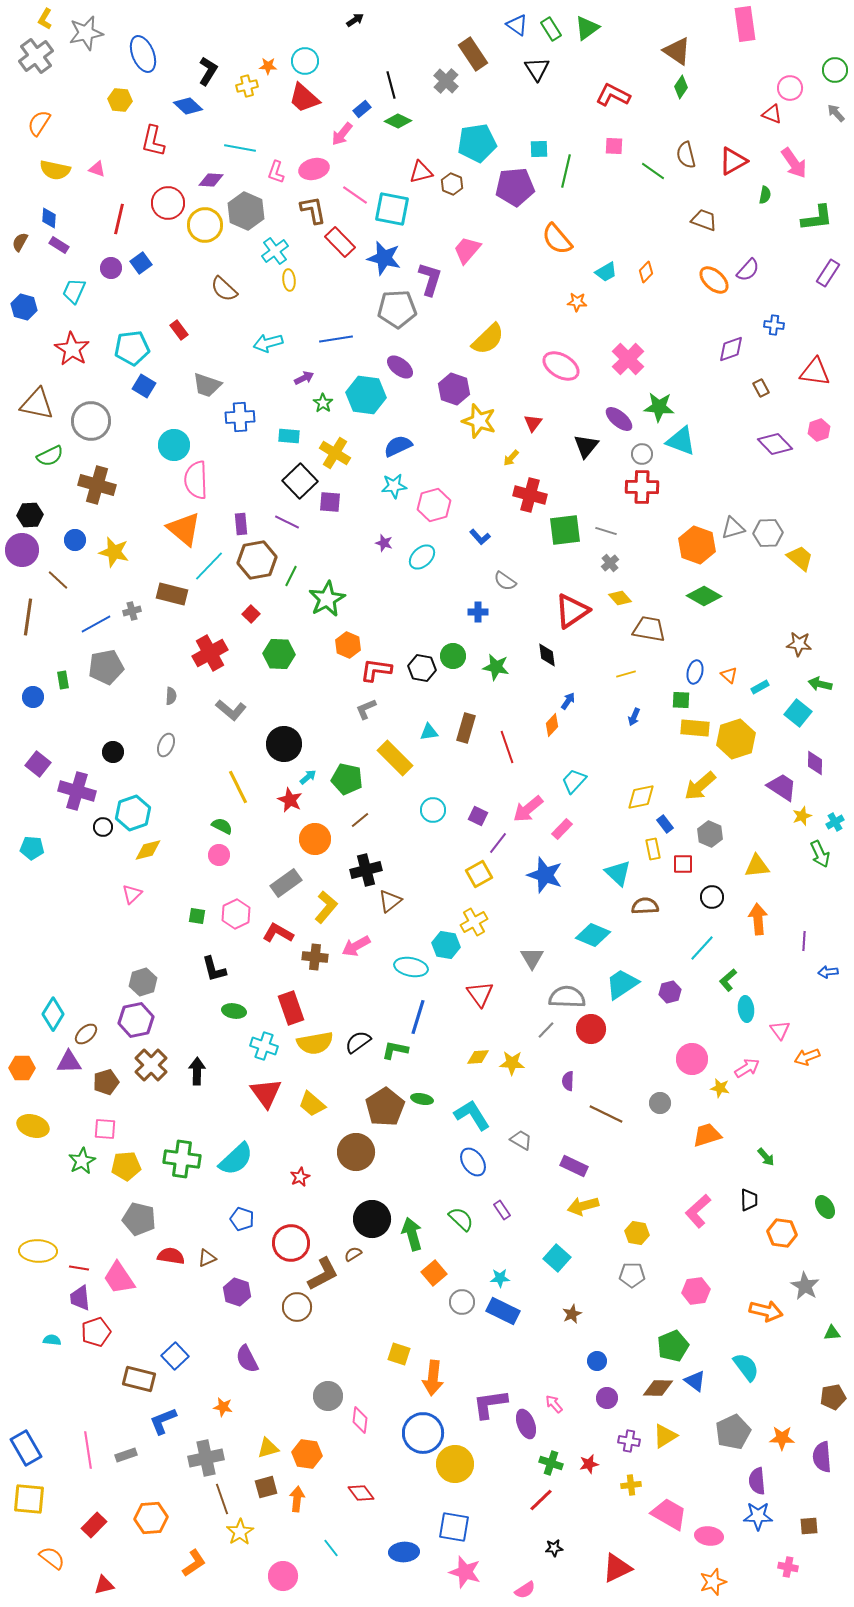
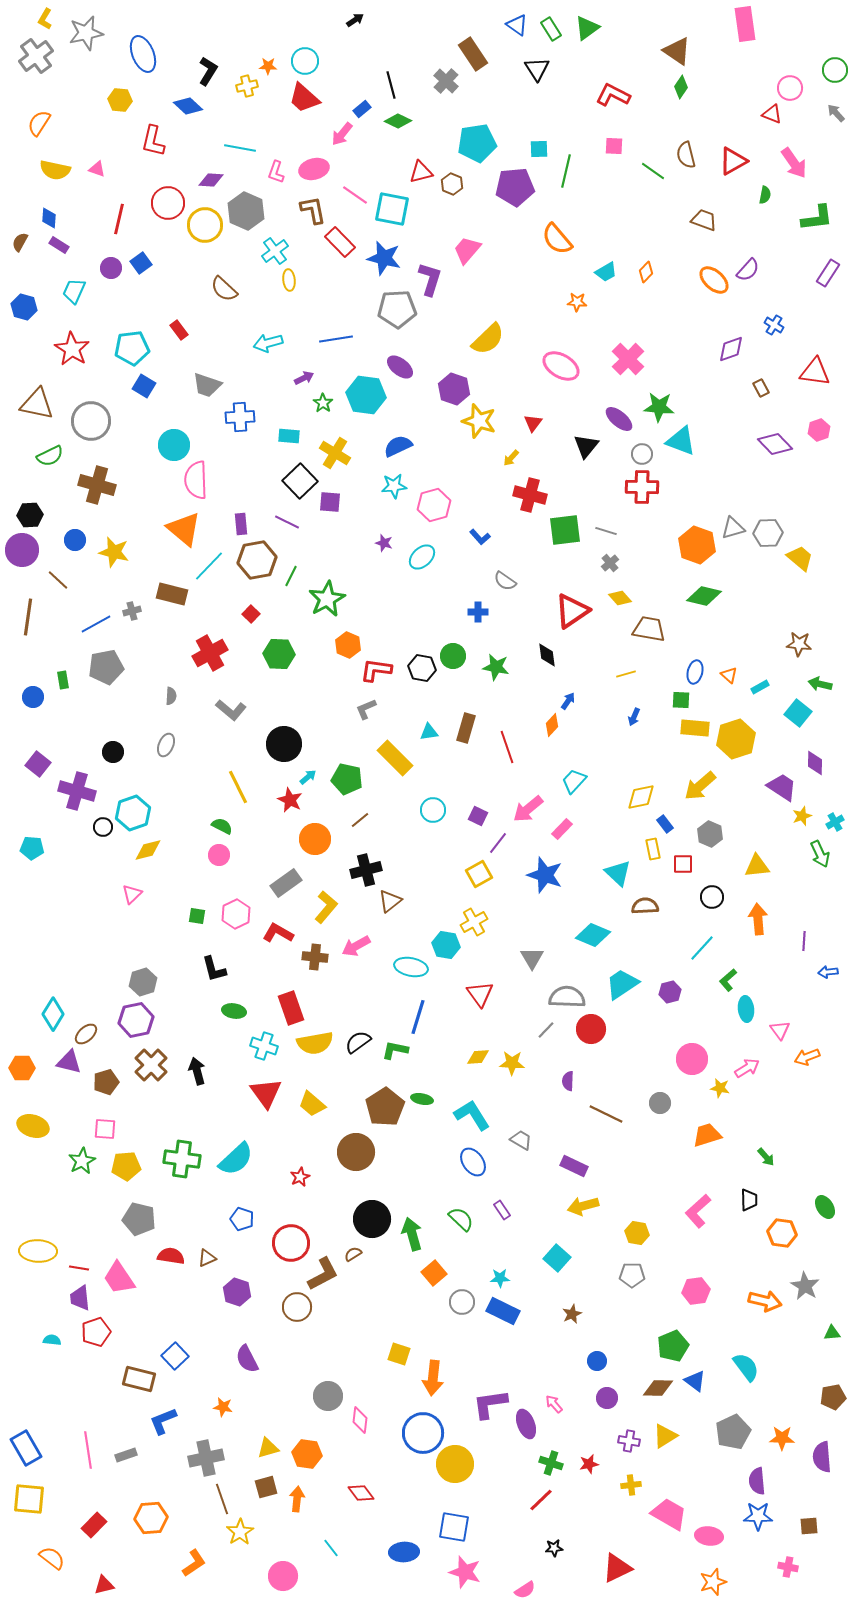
blue cross at (774, 325): rotated 24 degrees clockwise
green diamond at (704, 596): rotated 16 degrees counterclockwise
purple triangle at (69, 1062): rotated 16 degrees clockwise
black arrow at (197, 1071): rotated 16 degrees counterclockwise
orange arrow at (766, 1311): moved 1 px left, 10 px up
